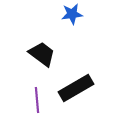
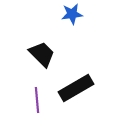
black trapezoid: rotated 8 degrees clockwise
